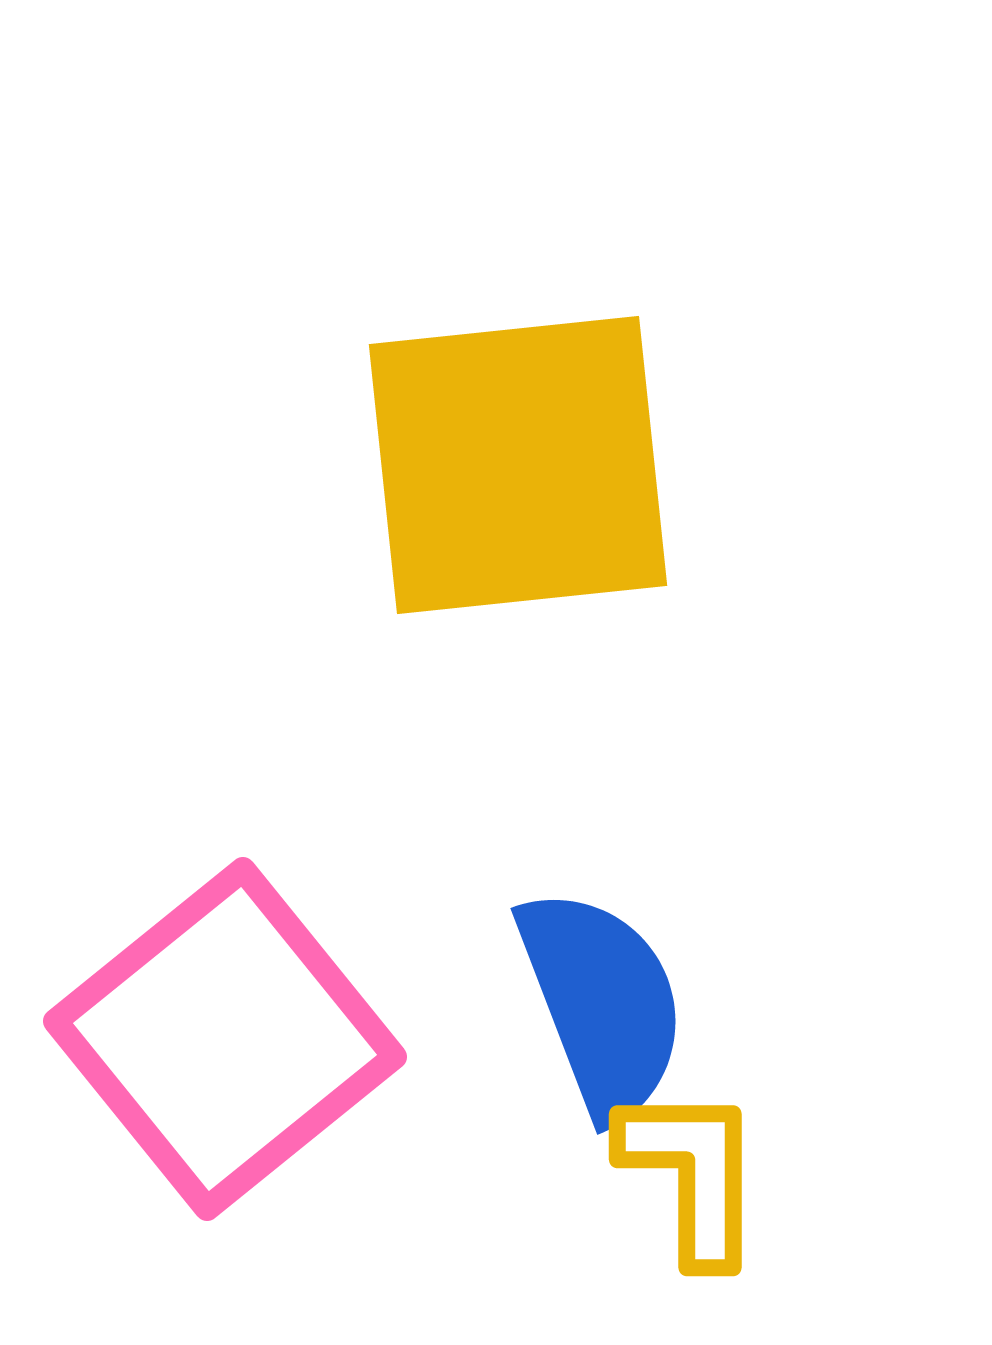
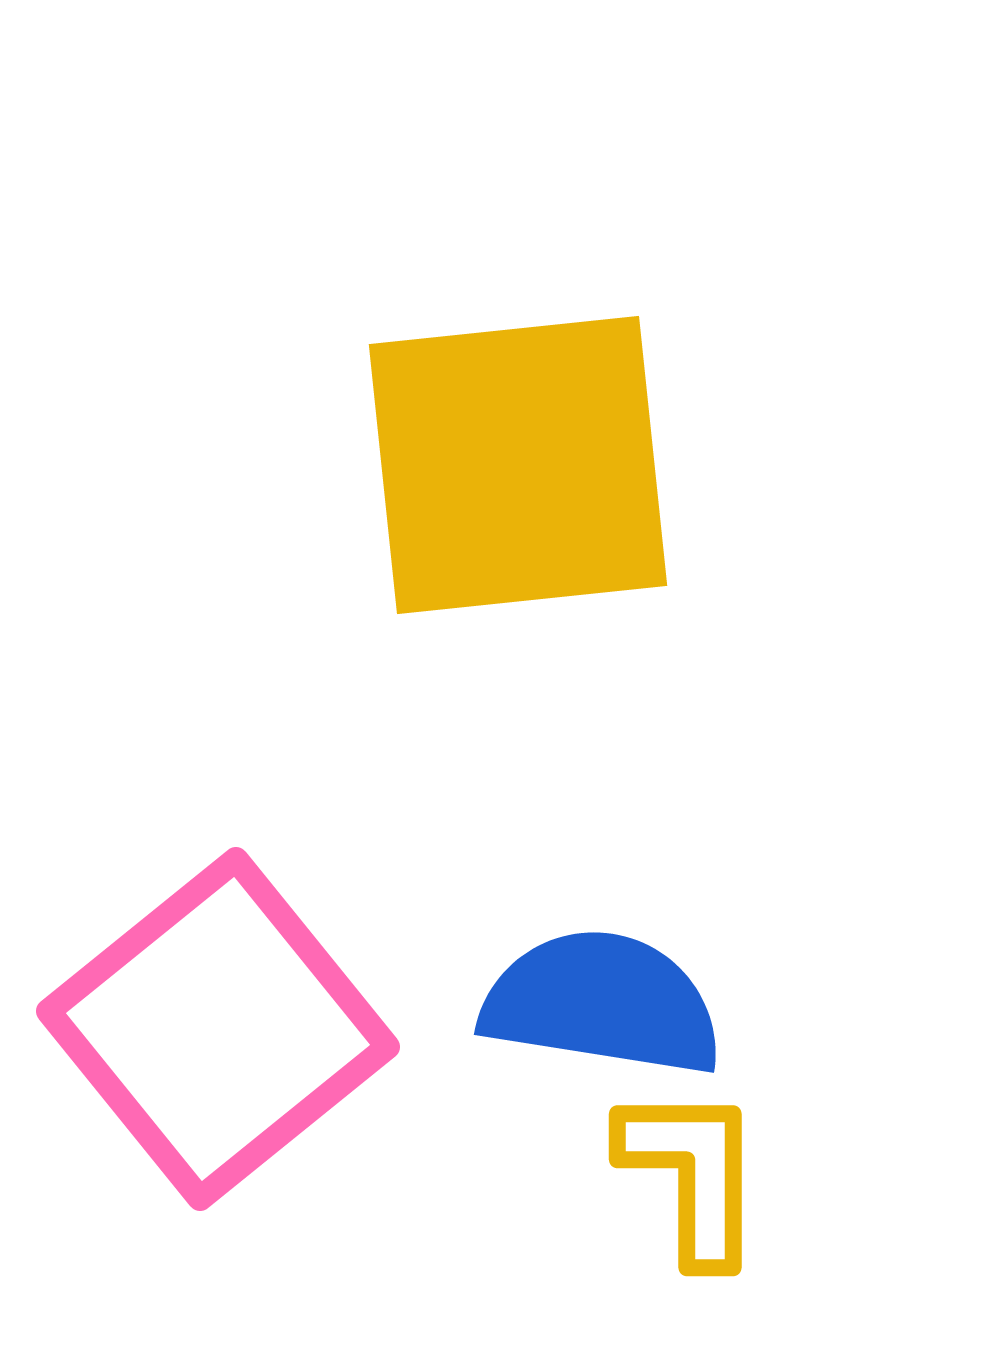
blue semicircle: rotated 60 degrees counterclockwise
pink square: moved 7 px left, 10 px up
